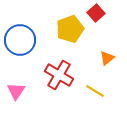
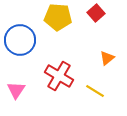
yellow pentagon: moved 12 px left, 12 px up; rotated 24 degrees clockwise
red cross: moved 1 px down
pink triangle: moved 1 px up
